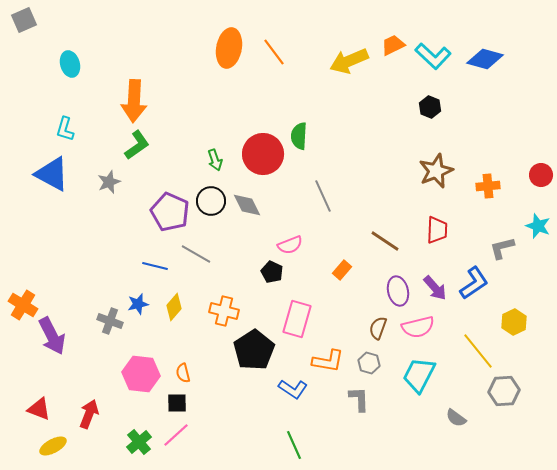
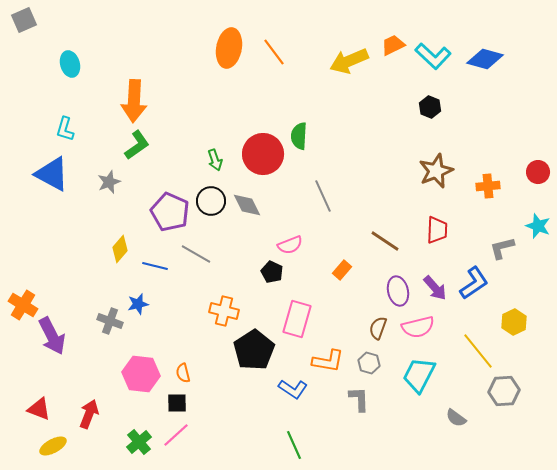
red circle at (541, 175): moved 3 px left, 3 px up
yellow diamond at (174, 307): moved 54 px left, 58 px up
